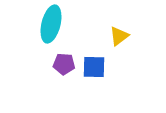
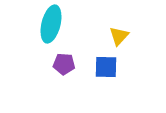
yellow triangle: rotated 10 degrees counterclockwise
blue square: moved 12 px right
